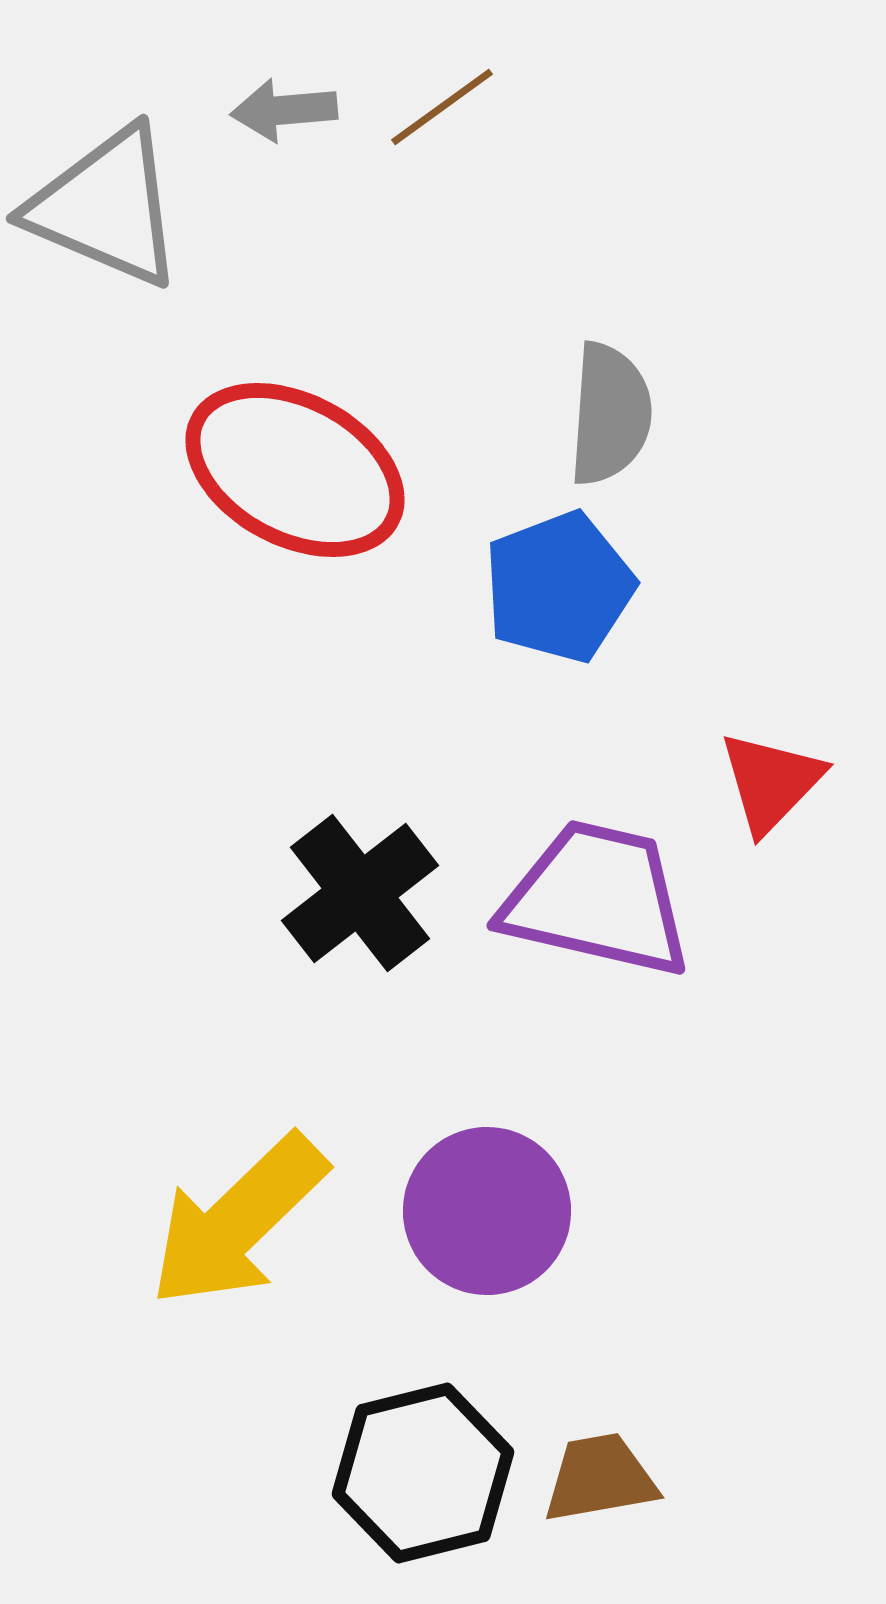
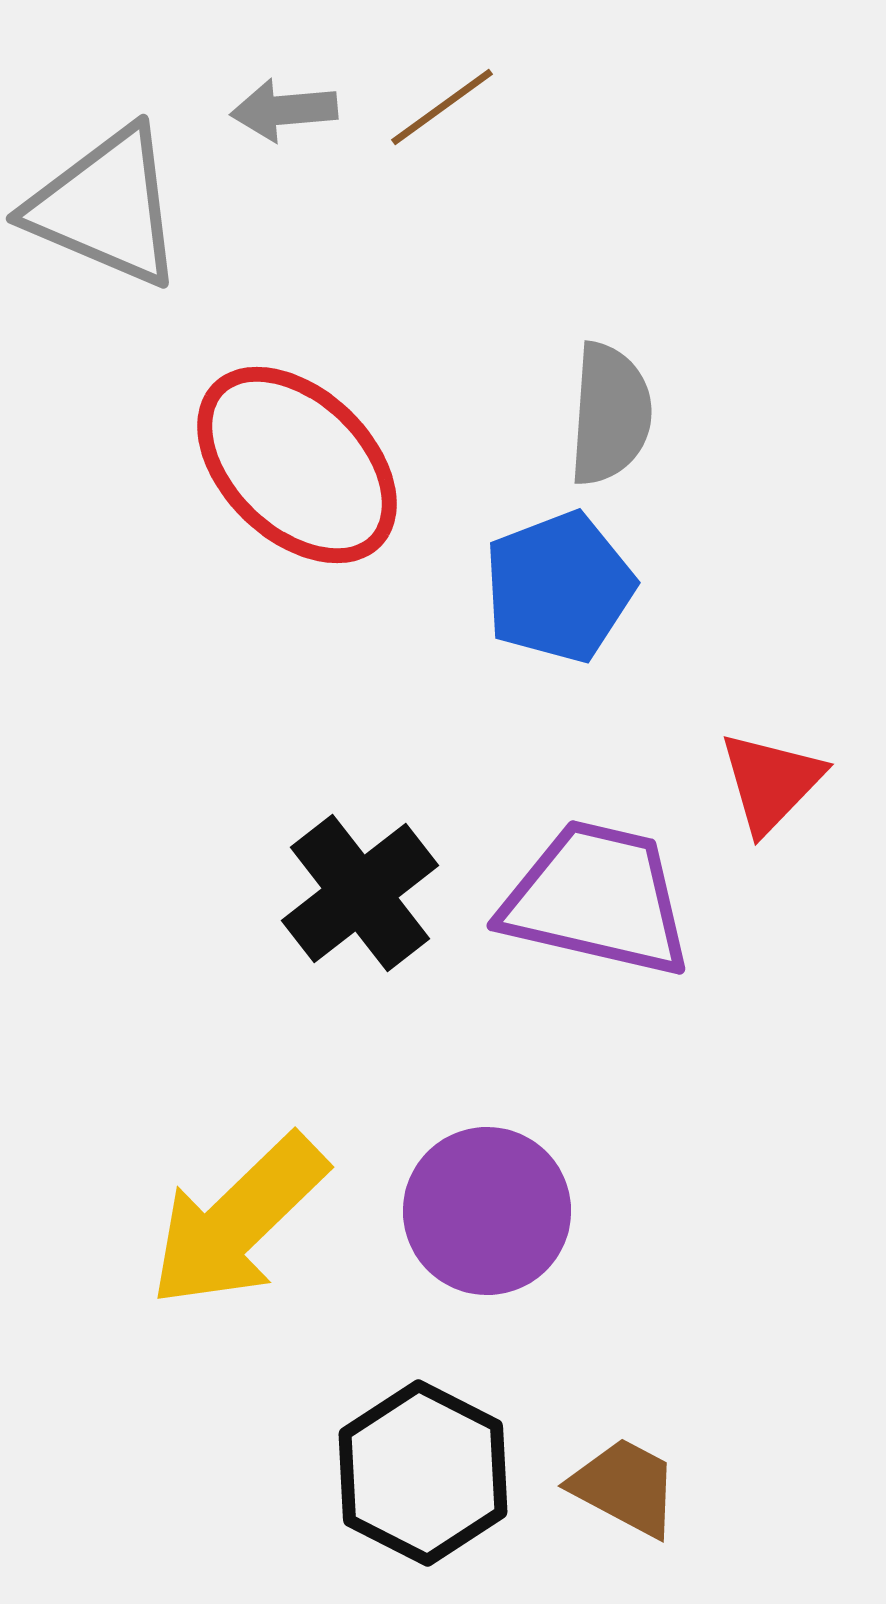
red ellipse: moved 2 px right, 5 px up; rotated 16 degrees clockwise
black hexagon: rotated 19 degrees counterclockwise
brown trapezoid: moved 25 px right, 9 px down; rotated 38 degrees clockwise
